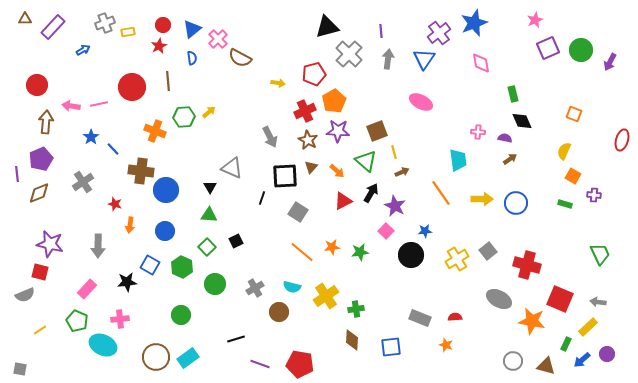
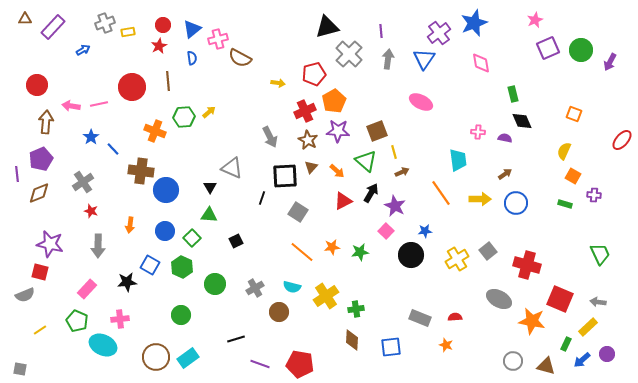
pink cross at (218, 39): rotated 30 degrees clockwise
red ellipse at (622, 140): rotated 25 degrees clockwise
brown arrow at (510, 159): moved 5 px left, 15 px down
yellow arrow at (482, 199): moved 2 px left
red star at (115, 204): moved 24 px left, 7 px down
green square at (207, 247): moved 15 px left, 9 px up
